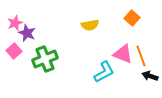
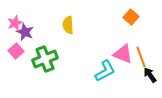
orange square: moved 1 px left, 1 px up
yellow semicircle: moved 22 px left; rotated 96 degrees clockwise
purple star: moved 2 px left, 1 px up
pink square: moved 2 px right
orange line: moved 1 px down
cyan L-shape: moved 1 px right, 1 px up
black arrow: moved 1 px up; rotated 35 degrees clockwise
